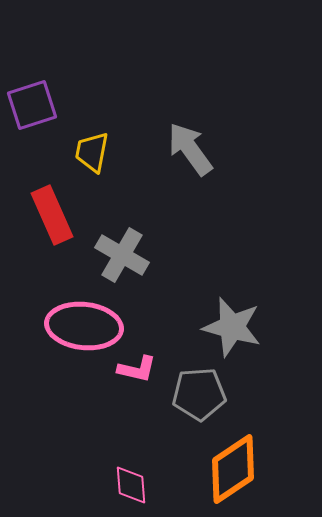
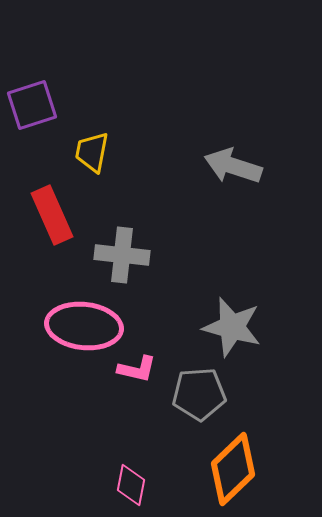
gray arrow: moved 43 px right, 17 px down; rotated 36 degrees counterclockwise
gray cross: rotated 24 degrees counterclockwise
orange diamond: rotated 10 degrees counterclockwise
pink diamond: rotated 15 degrees clockwise
